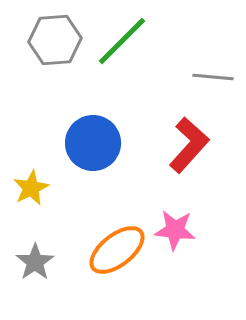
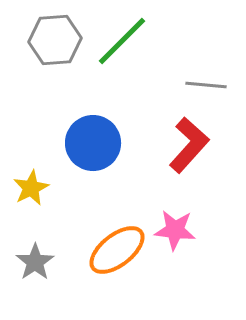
gray line: moved 7 px left, 8 px down
